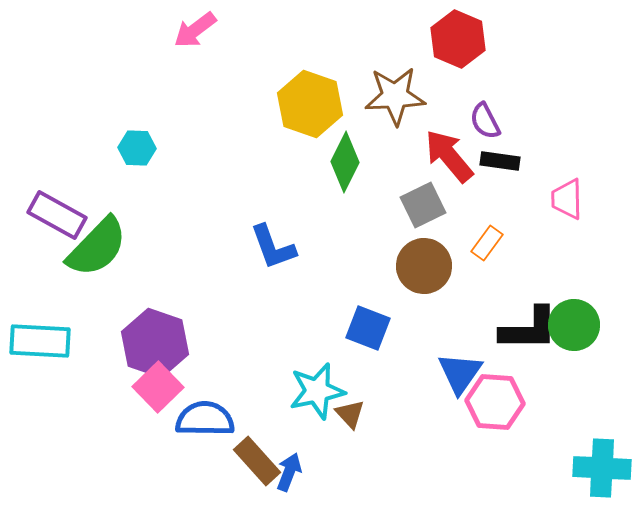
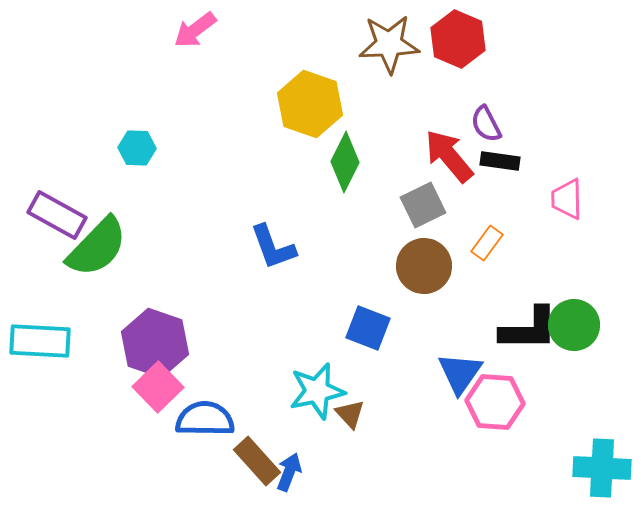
brown star: moved 6 px left, 52 px up
purple semicircle: moved 1 px right, 3 px down
